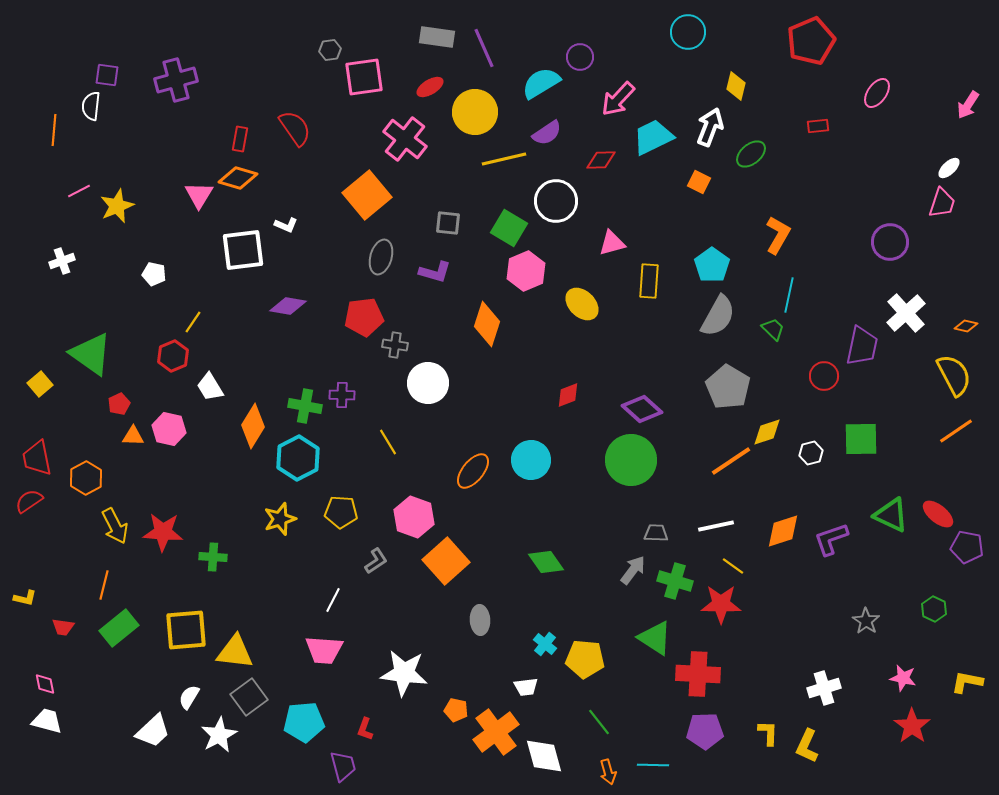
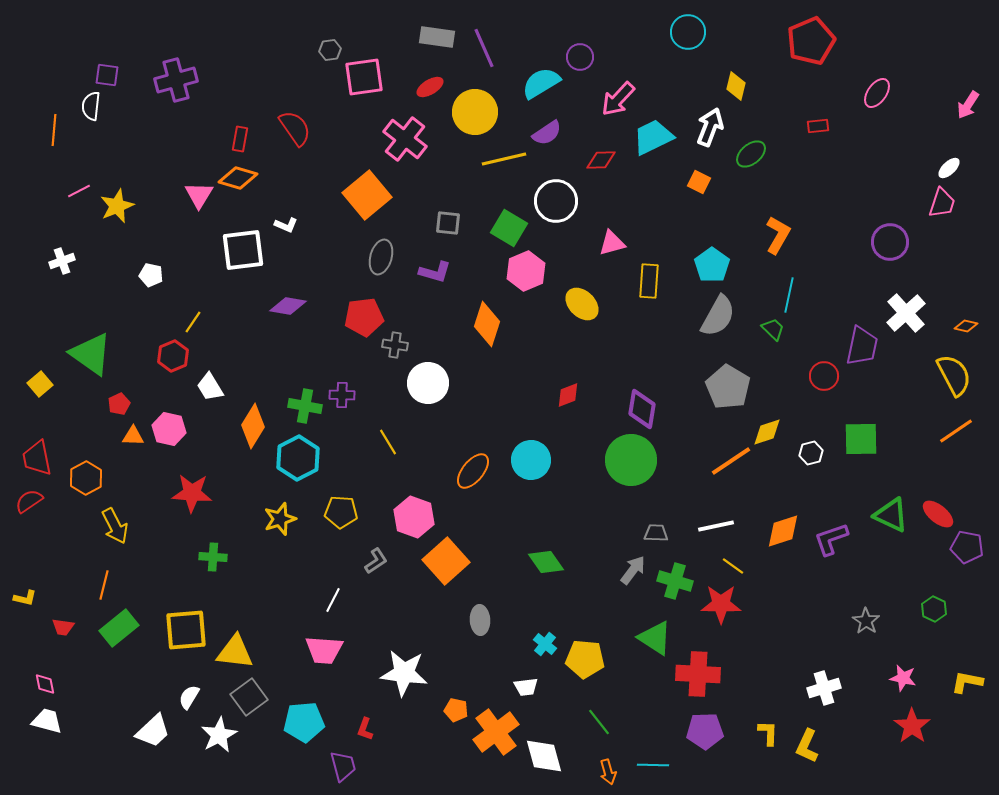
white pentagon at (154, 274): moved 3 px left, 1 px down
purple diamond at (642, 409): rotated 57 degrees clockwise
red star at (163, 532): moved 29 px right, 39 px up
